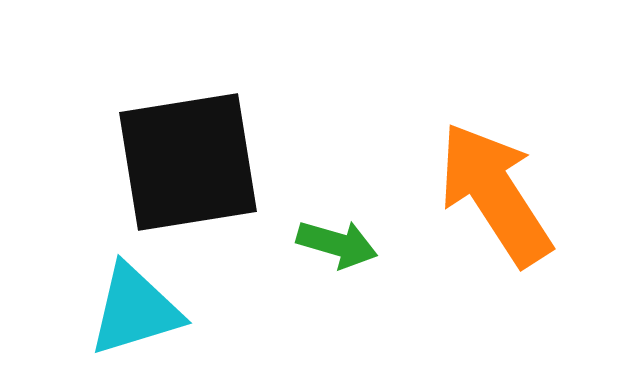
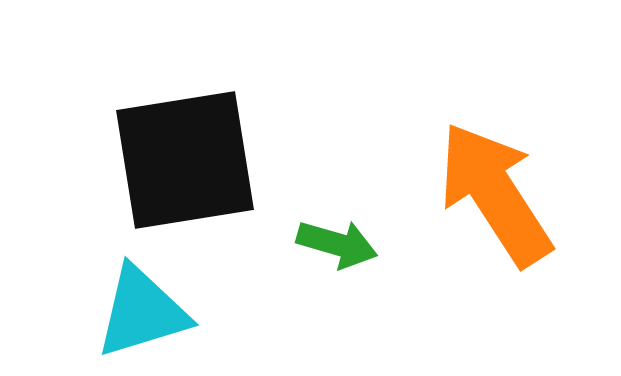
black square: moved 3 px left, 2 px up
cyan triangle: moved 7 px right, 2 px down
